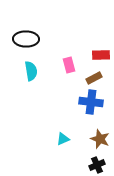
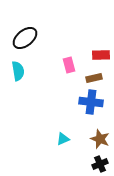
black ellipse: moved 1 px left, 1 px up; rotated 40 degrees counterclockwise
cyan semicircle: moved 13 px left
brown rectangle: rotated 14 degrees clockwise
black cross: moved 3 px right, 1 px up
